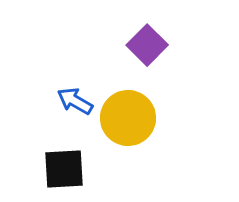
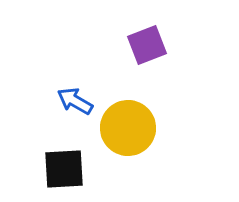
purple square: rotated 24 degrees clockwise
yellow circle: moved 10 px down
